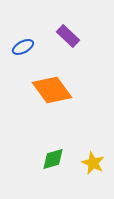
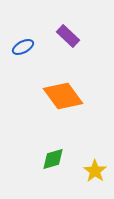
orange diamond: moved 11 px right, 6 px down
yellow star: moved 2 px right, 8 px down; rotated 10 degrees clockwise
